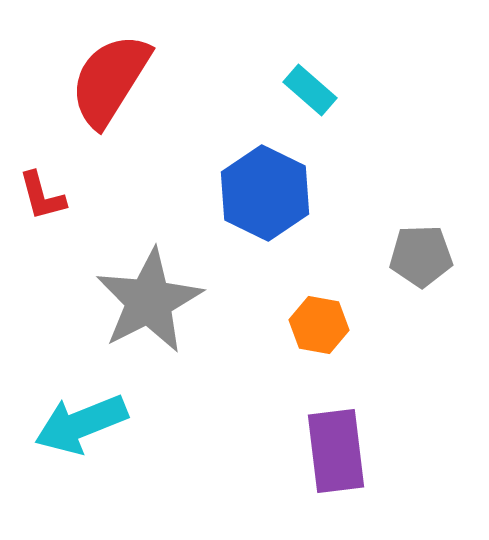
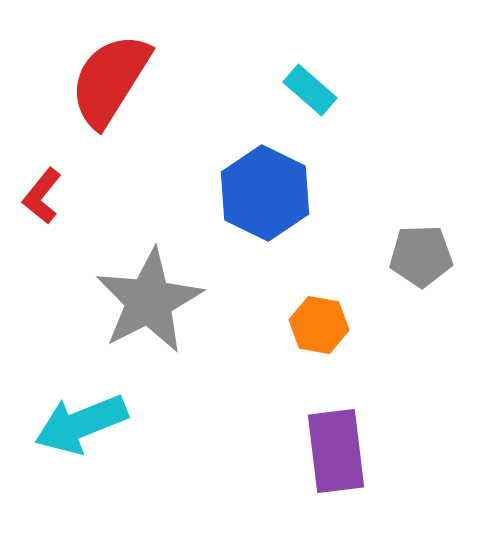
red L-shape: rotated 54 degrees clockwise
